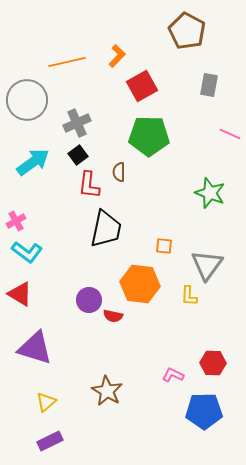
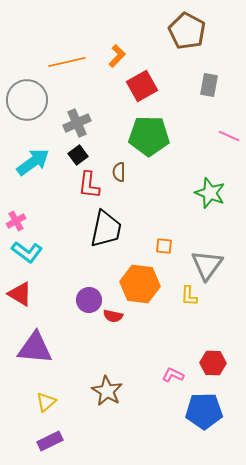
pink line: moved 1 px left, 2 px down
purple triangle: rotated 12 degrees counterclockwise
